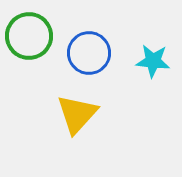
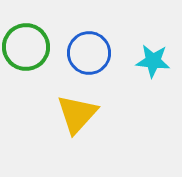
green circle: moved 3 px left, 11 px down
